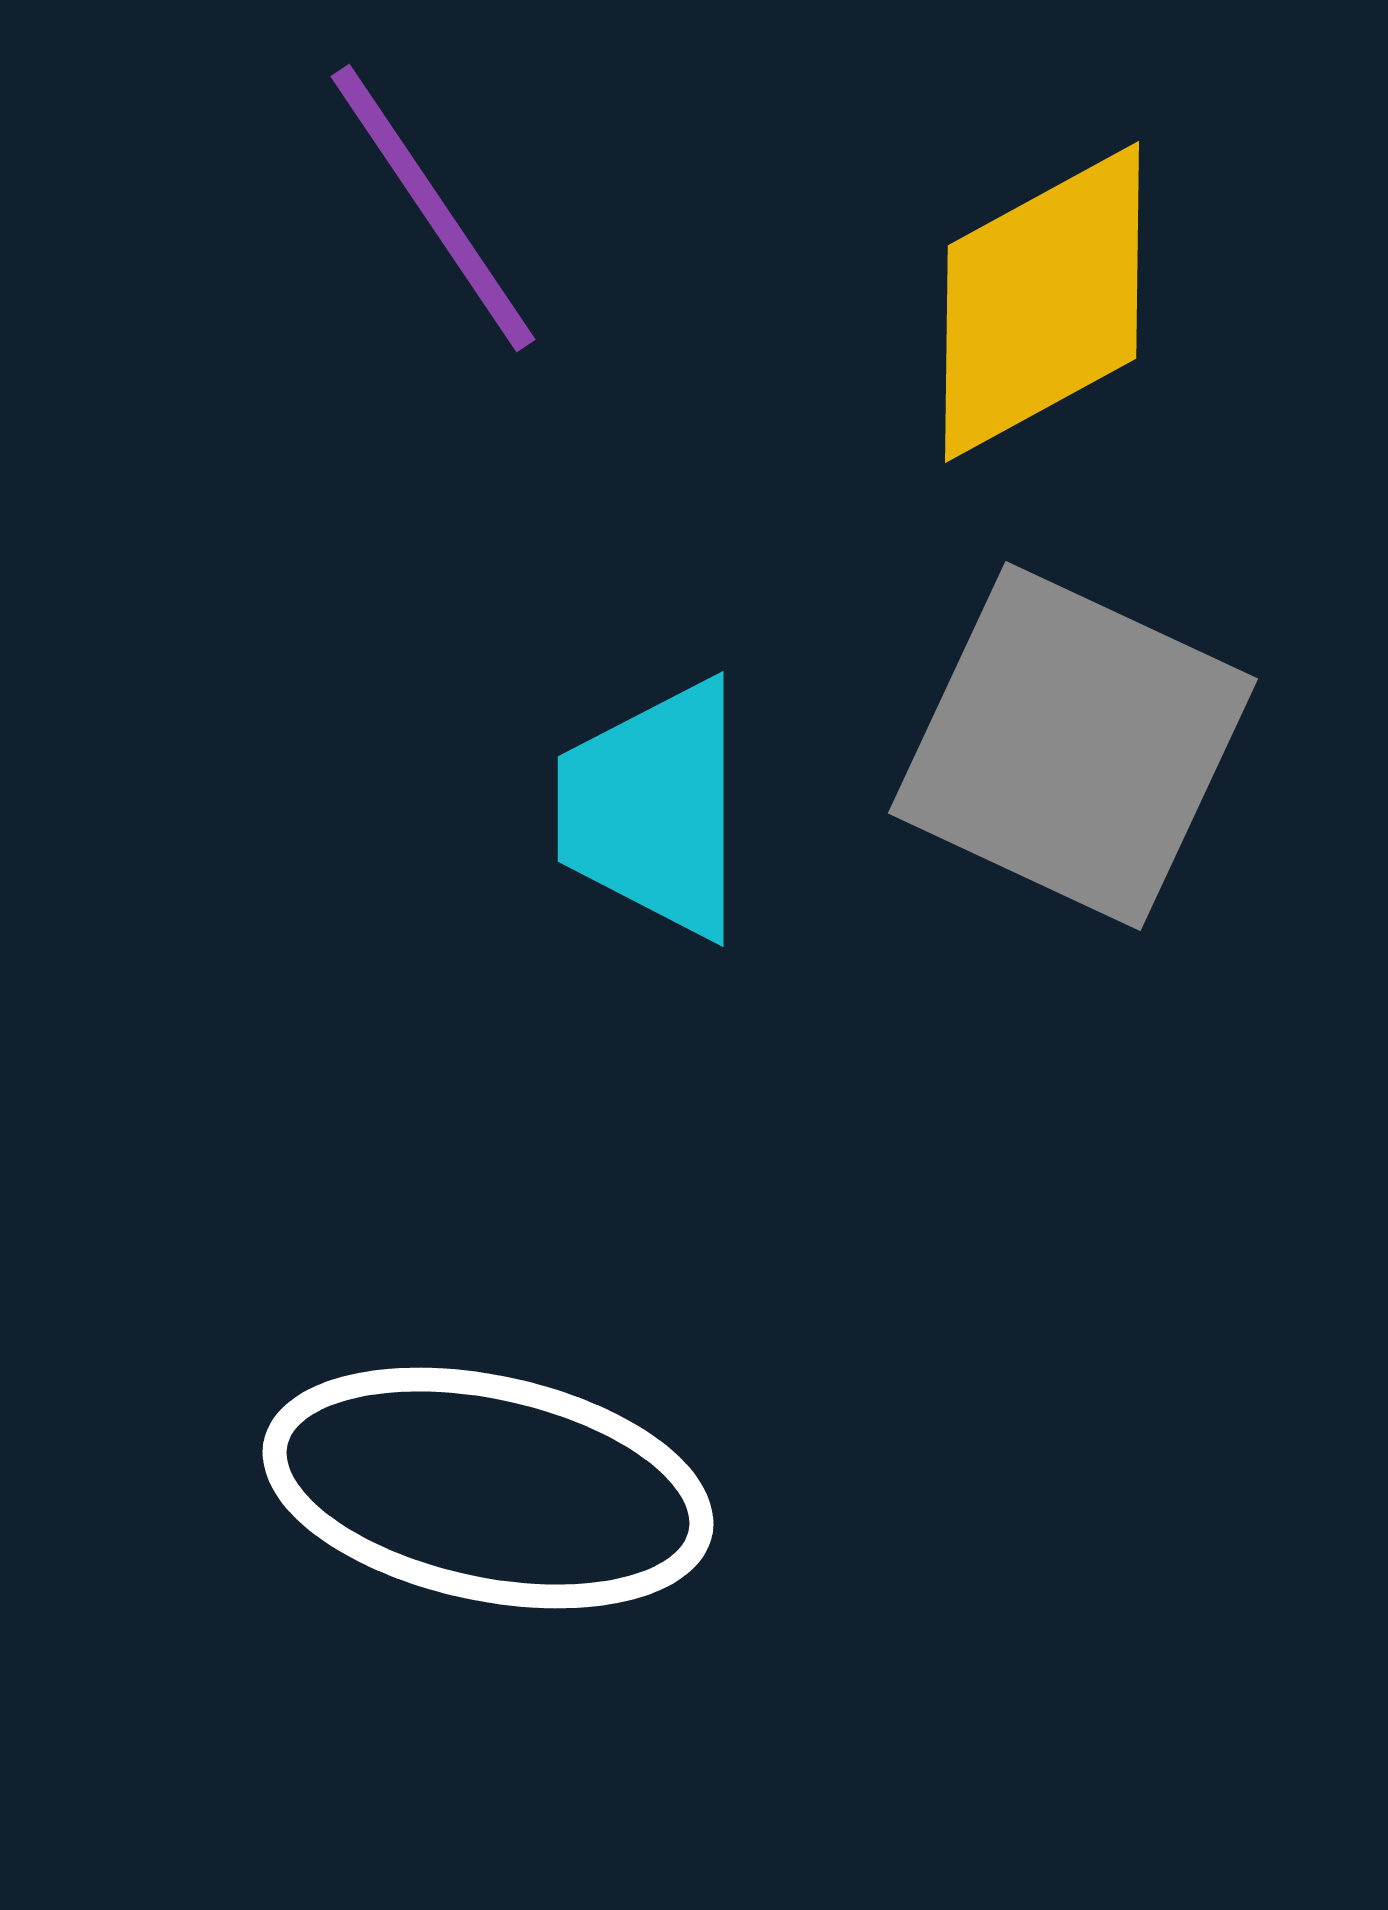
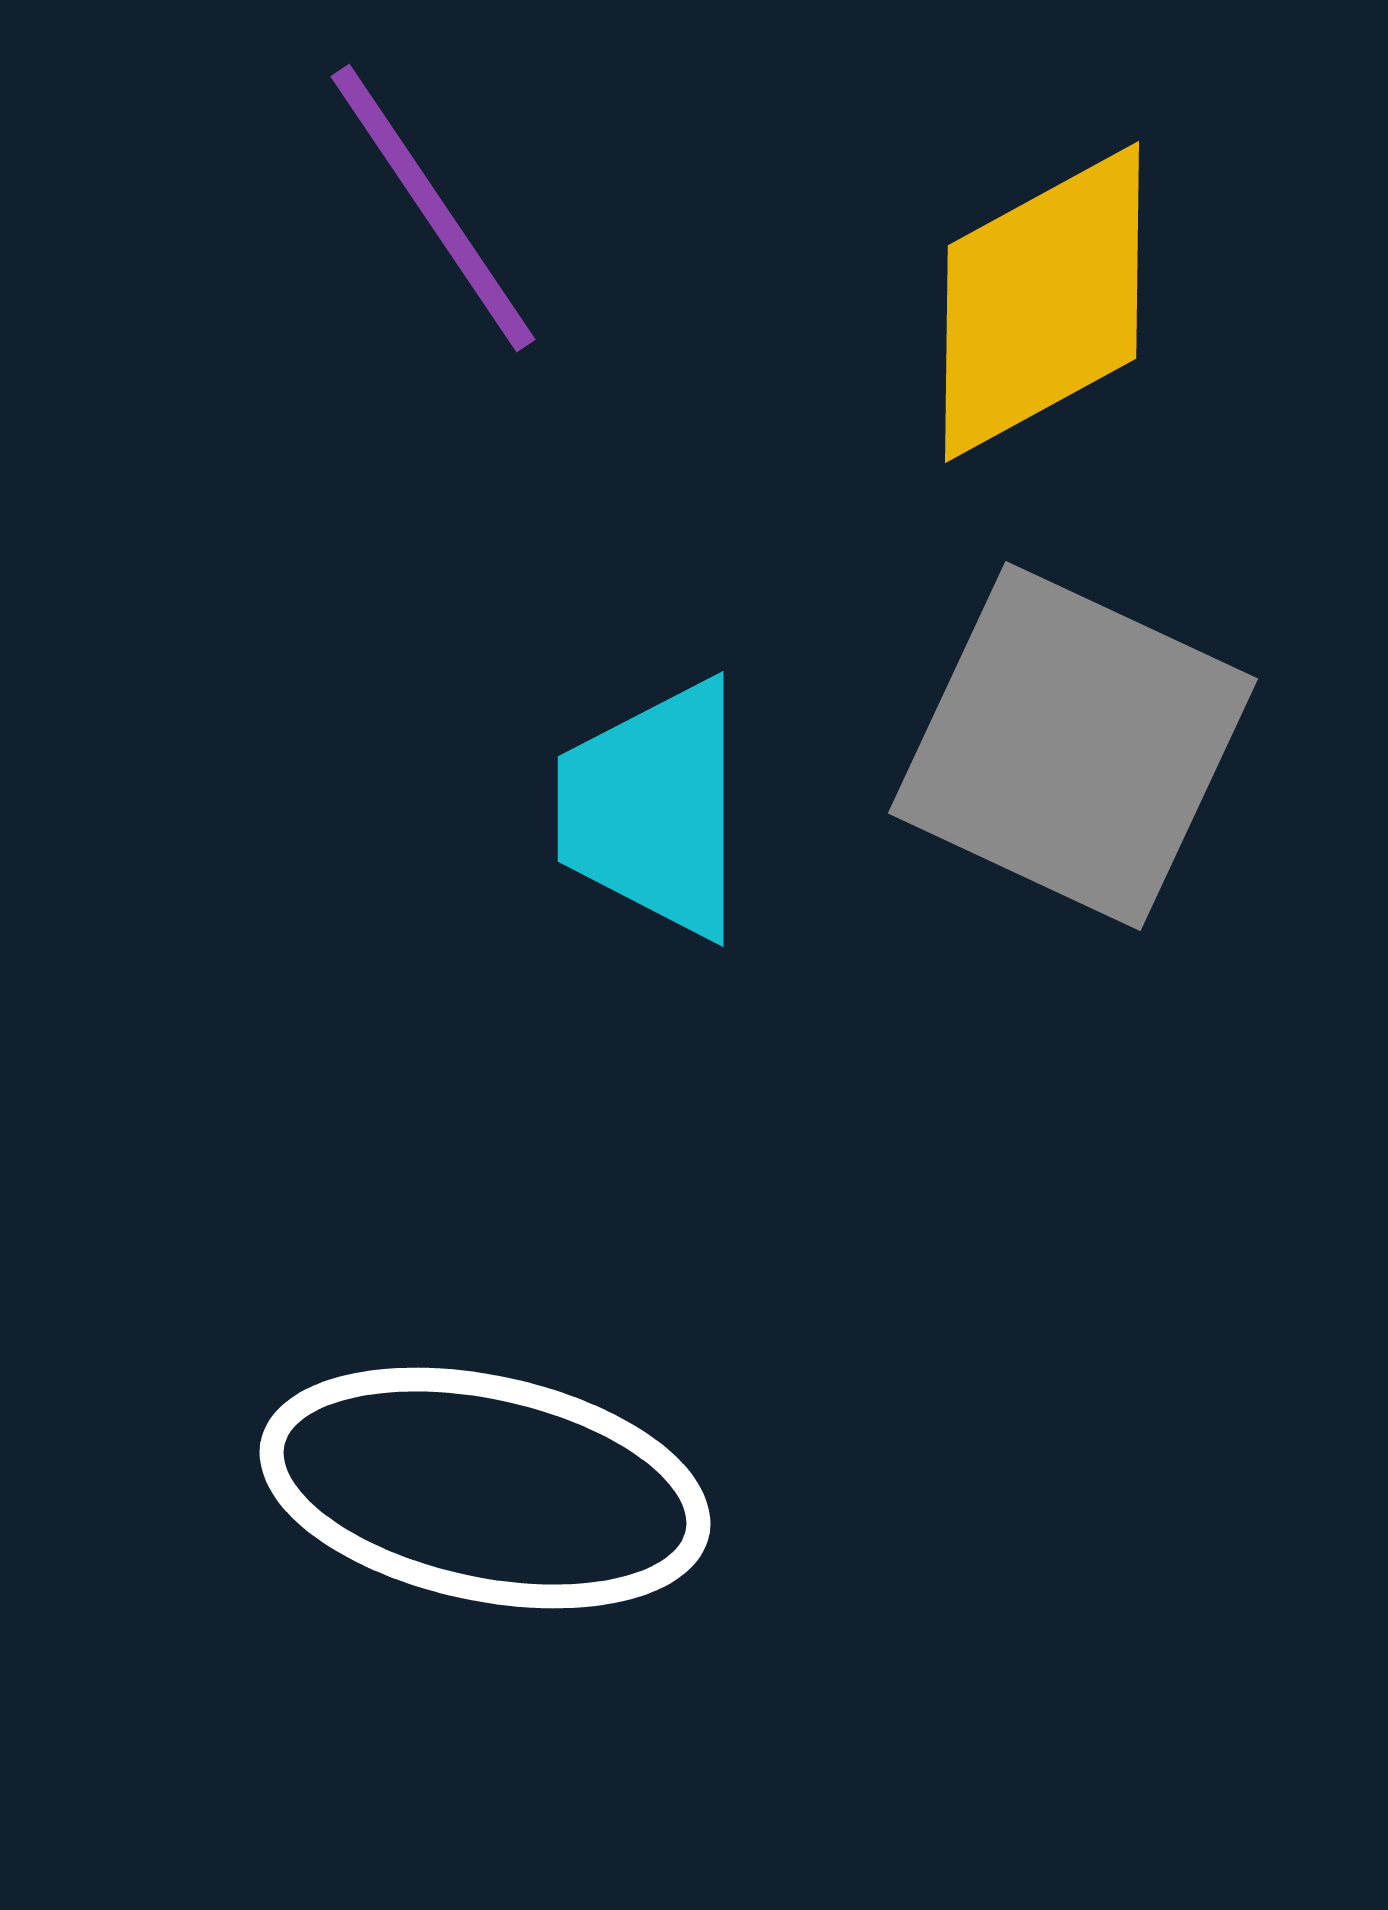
white ellipse: moved 3 px left
